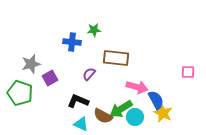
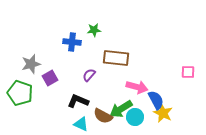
purple semicircle: moved 1 px down
